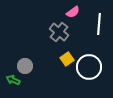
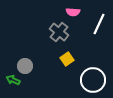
pink semicircle: rotated 40 degrees clockwise
white line: rotated 20 degrees clockwise
white circle: moved 4 px right, 13 px down
